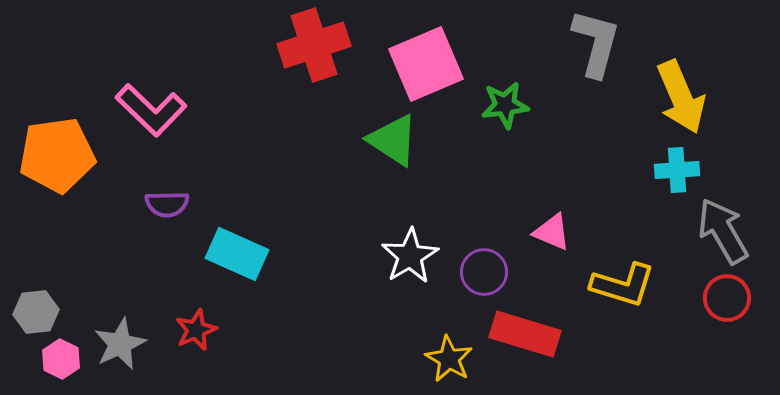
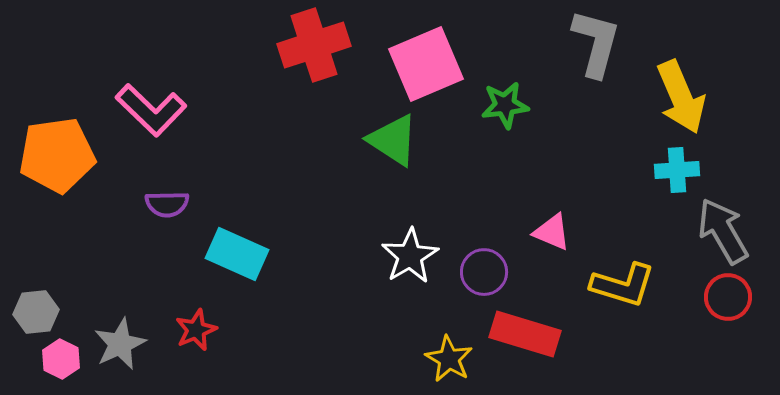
red circle: moved 1 px right, 1 px up
